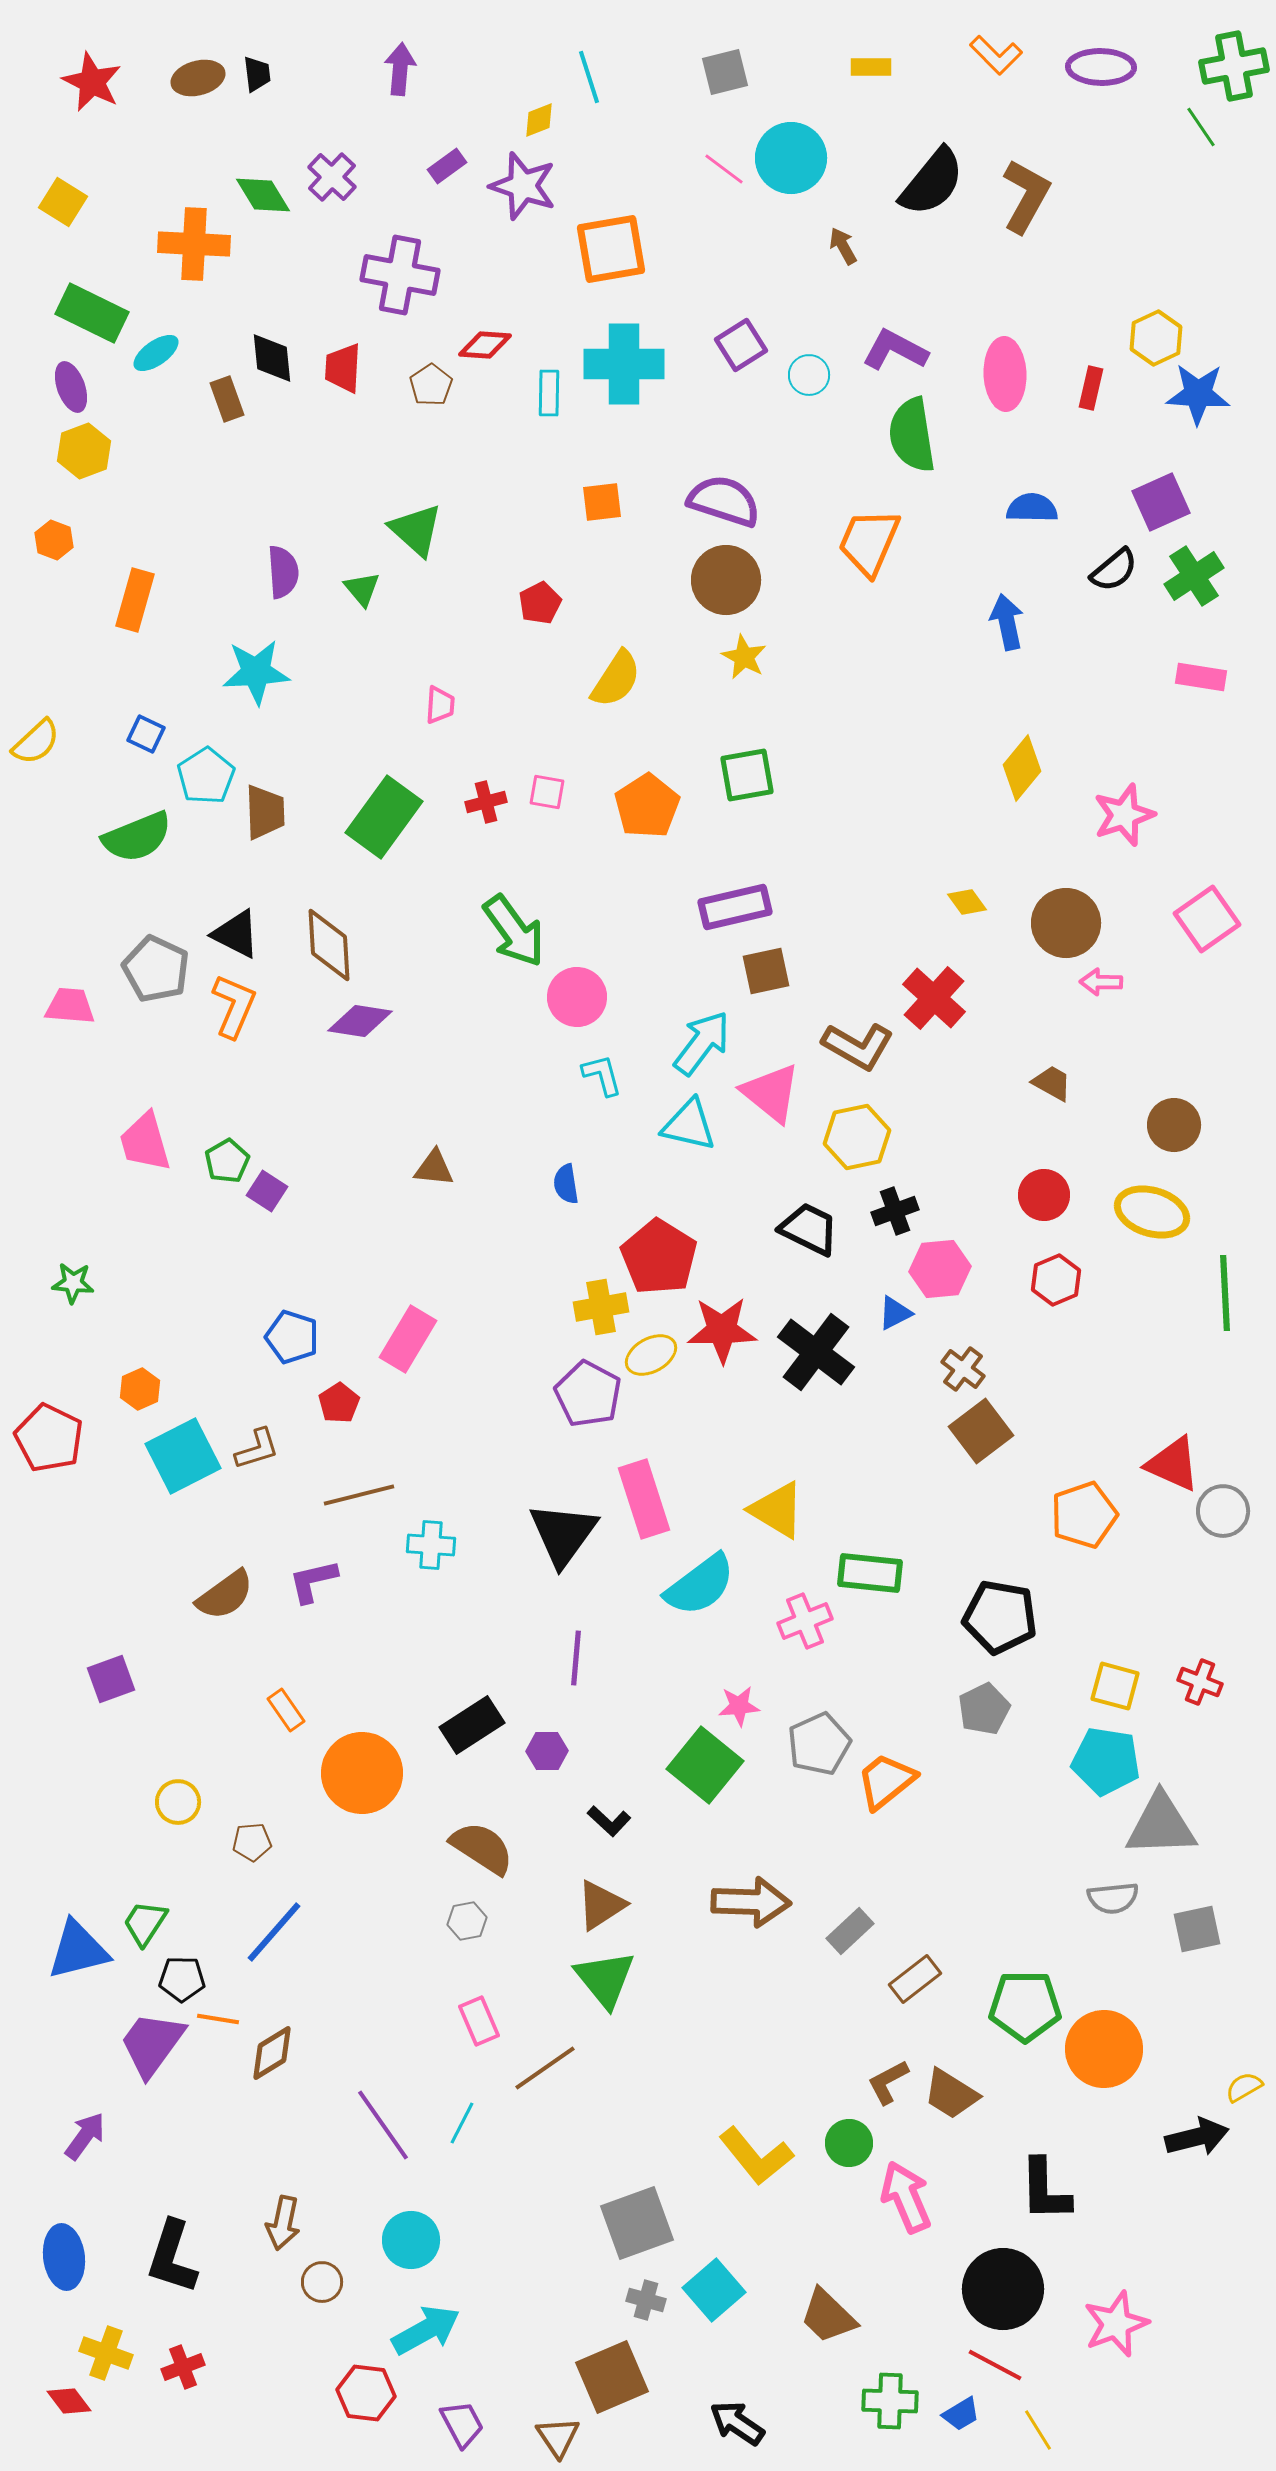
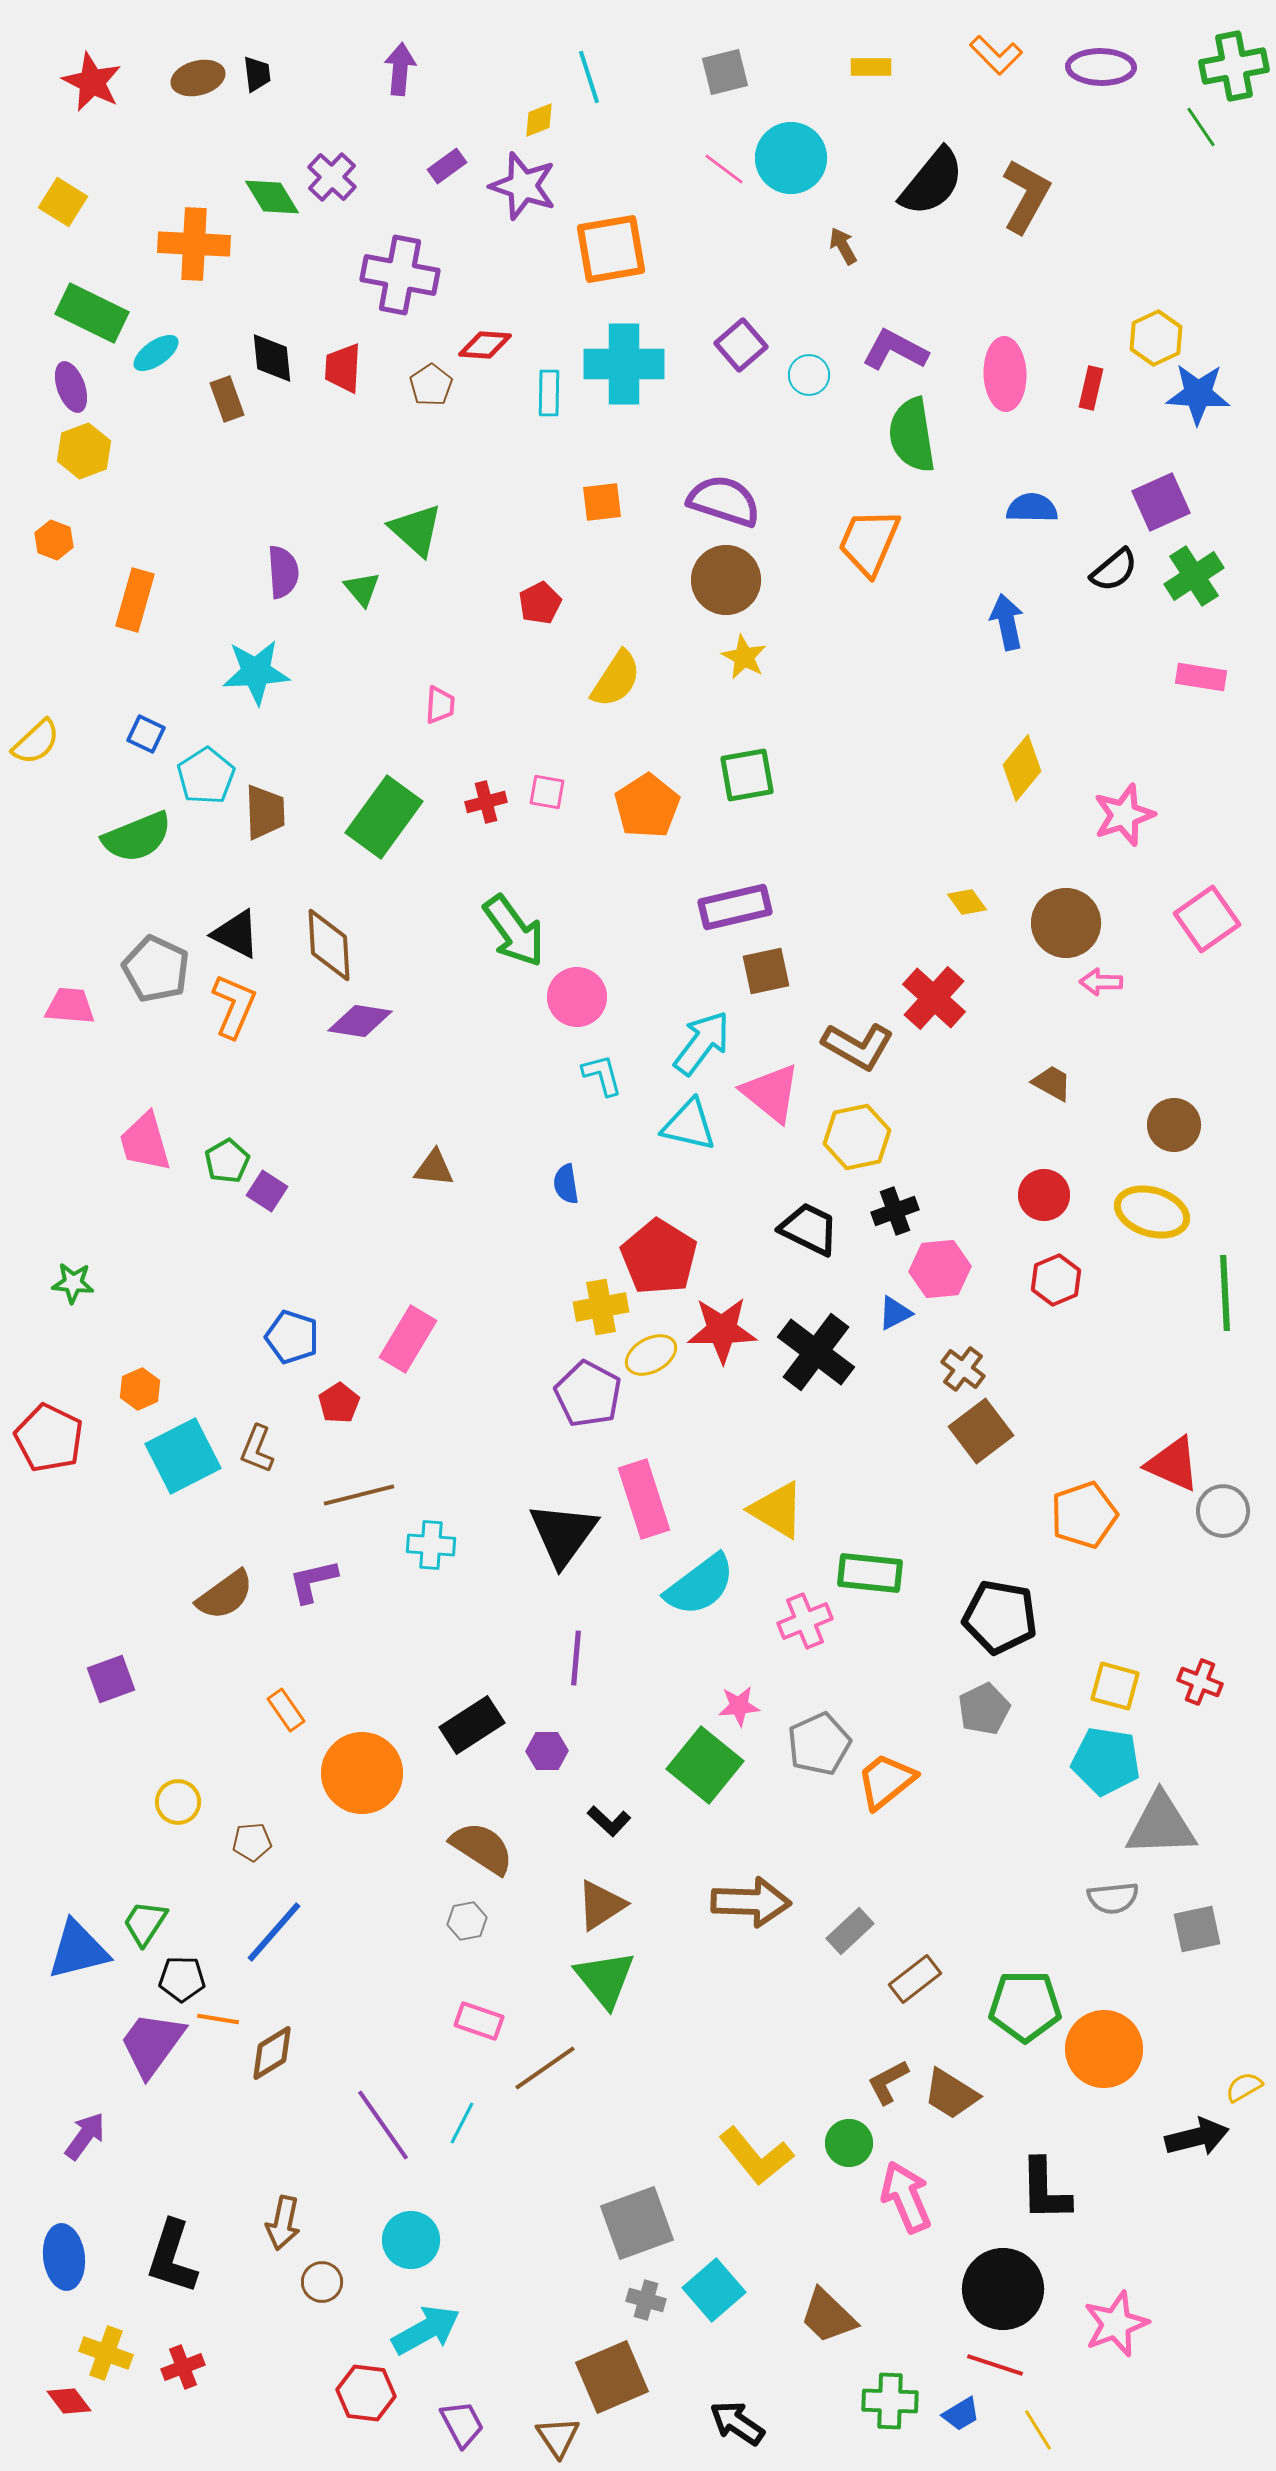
green diamond at (263, 195): moved 9 px right, 2 px down
purple square at (741, 345): rotated 9 degrees counterclockwise
brown L-shape at (257, 1449): rotated 129 degrees clockwise
pink rectangle at (479, 2021): rotated 48 degrees counterclockwise
red line at (995, 2365): rotated 10 degrees counterclockwise
